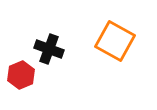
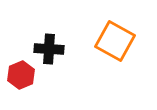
black cross: rotated 16 degrees counterclockwise
